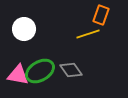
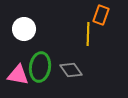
yellow line: rotated 70 degrees counterclockwise
green ellipse: moved 4 px up; rotated 52 degrees counterclockwise
